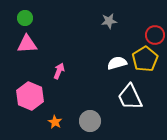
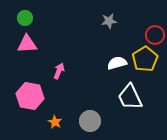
pink hexagon: rotated 12 degrees counterclockwise
